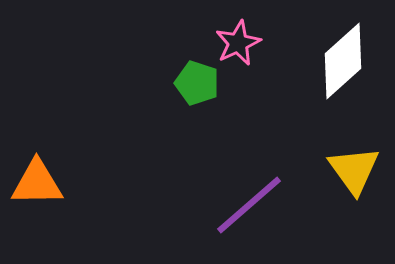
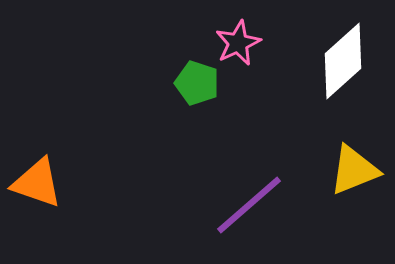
yellow triangle: rotated 44 degrees clockwise
orange triangle: rotated 20 degrees clockwise
